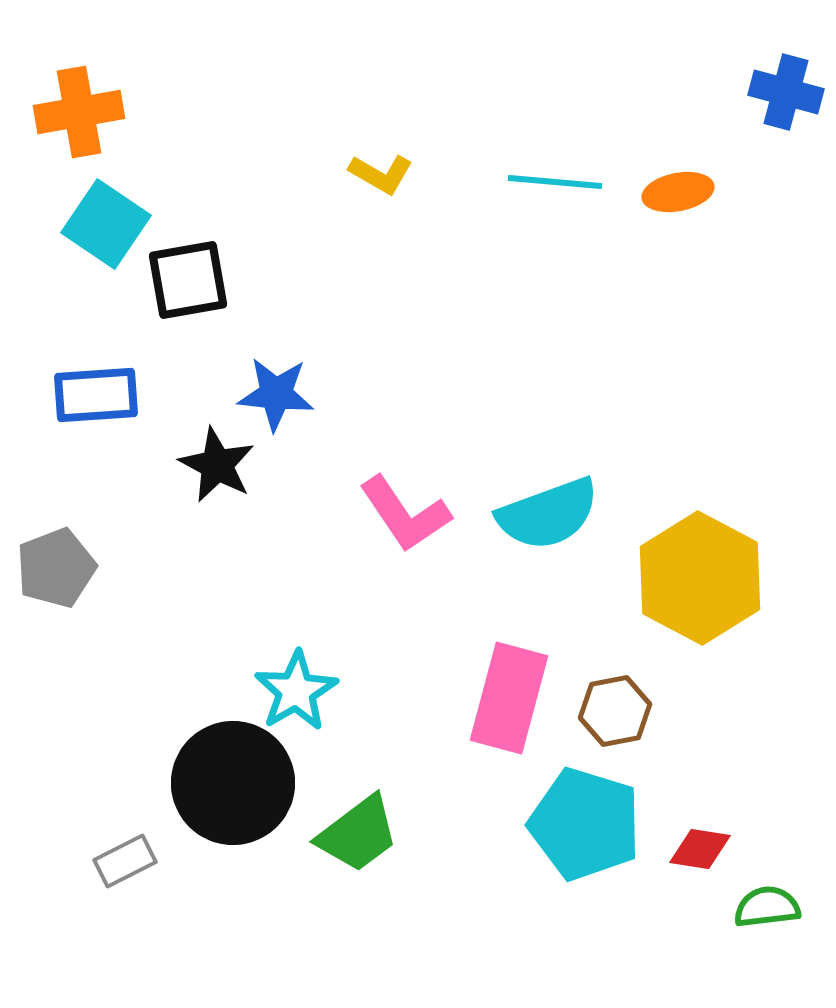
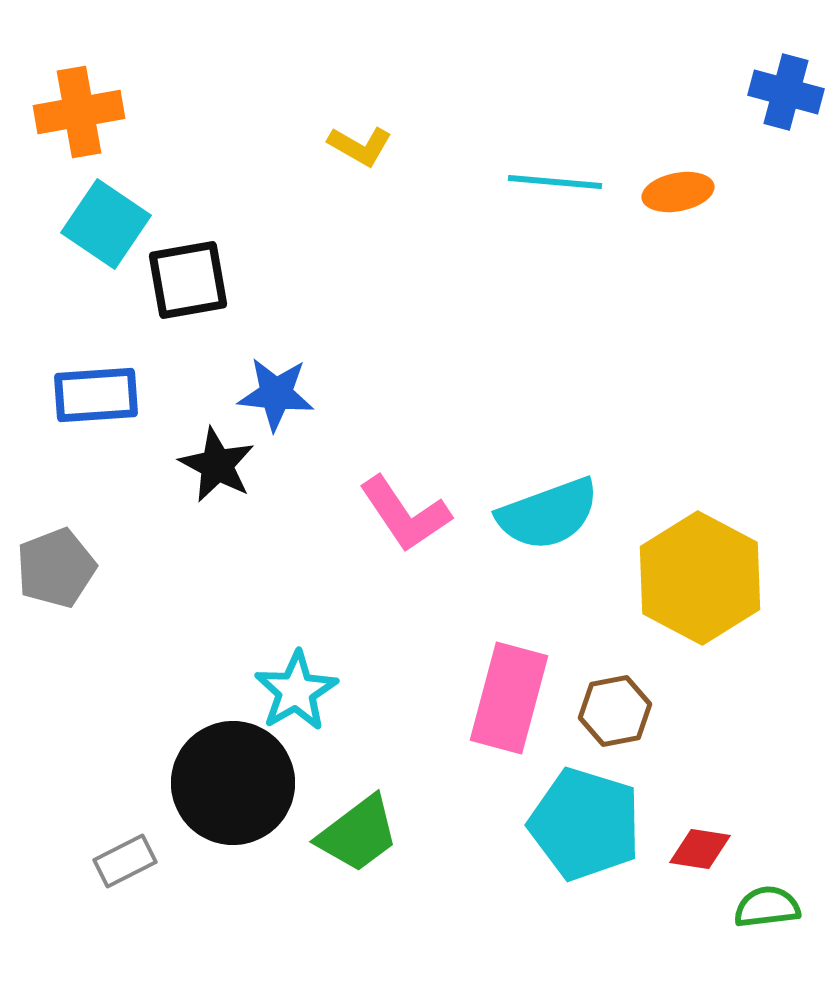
yellow L-shape: moved 21 px left, 28 px up
